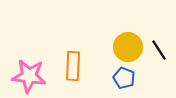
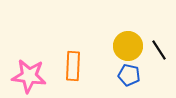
yellow circle: moved 1 px up
blue pentagon: moved 5 px right, 3 px up; rotated 10 degrees counterclockwise
